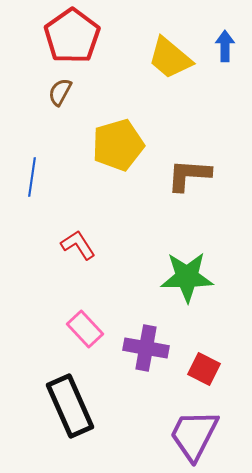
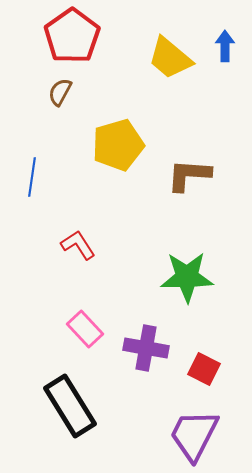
black rectangle: rotated 8 degrees counterclockwise
